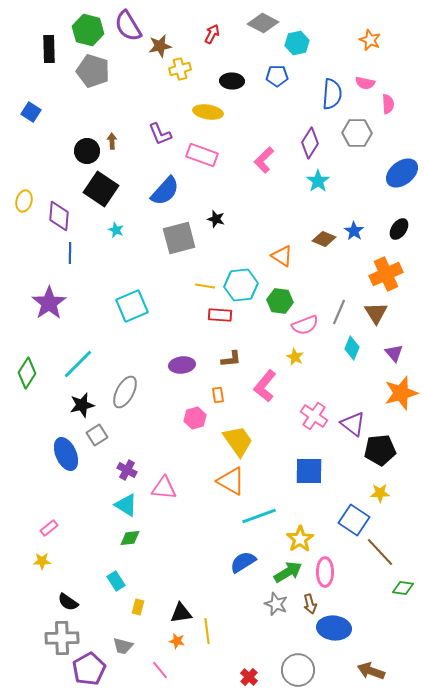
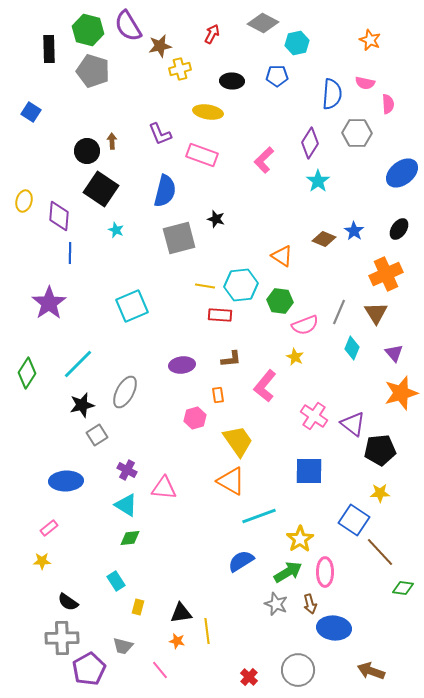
blue semicircle at (165, 191): rotated 28 degrees counterclockwise
blue ellipse at (66, 454): moved 27 px down; rotated 68 degrees counterclockwise
blue semicircle at (243, 562): moved 2 px left, 1 px up
